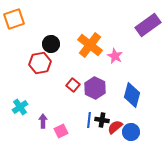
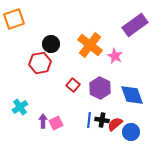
purple rectangle: moved 13 px left
purple hexagon: moved 5 px right
blue diamond: rotated 35 degrees counterclockwise
red semicircle: moved 3 px up
pink square: moved 5 px left, 8 px up
